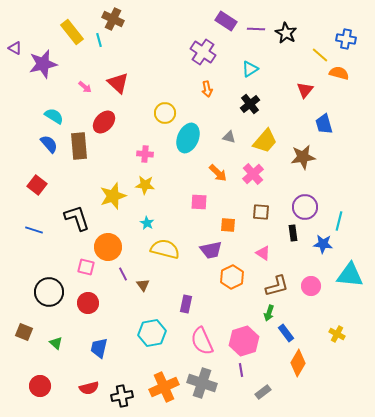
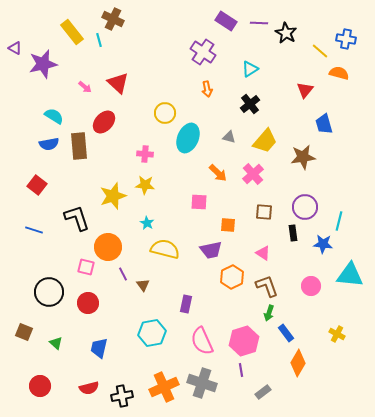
purple line at (256, 29): moved 3 px right, 6 px up
yellow line at (320, 55): moved 4 px up
blue semicircle at (49, 144): rotated 120 degrees clockwise
brown square at (261, 212): moved 3 px right
brown L-shape at (277, 286): moved 10 px left; rotated 95 degrees counterclockwise
